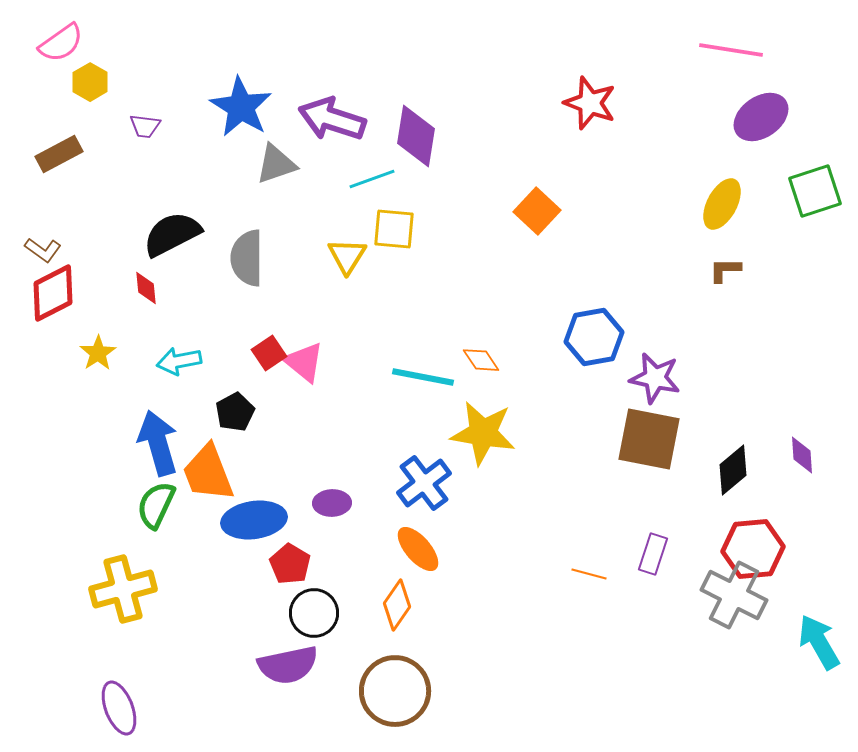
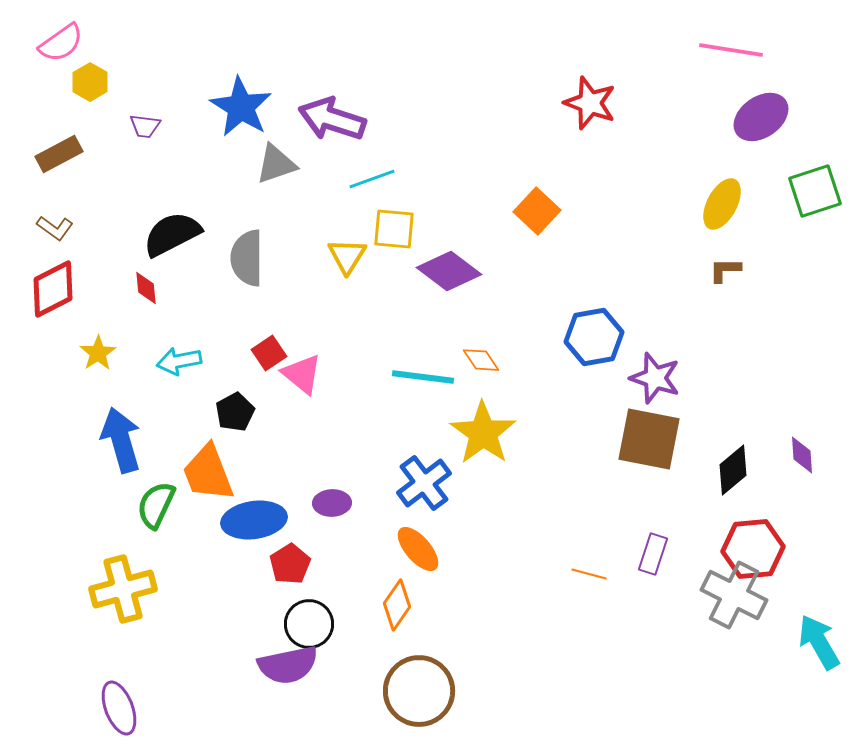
purple diamond at (416, 136): moved 33 px right, 135 px down; rotated 62 degrees counterclockwise
brown L-shape at (43, 250): moved 12 px right, 22 px up
red diamond at (53, 293): moved 4 px up
pink triangle at (304, 362): moved 2 px left, 12 px down
cyan line at (423, 377): rotated 4 degrees counterclockwise
purple star at (655, 378): rotated 6 degrees clockwise
yellow star at (483, 433): rotated 26 degrees clockwise
blue arrow at (158, 443): moved 37 px left, 3 px up
red pentagon at (290, 564): rotated 9 degrees clockwise
black circle at (314, 613): moved 5 px left, 11 px down
brown circle at (395, 691): moved 24 px right
